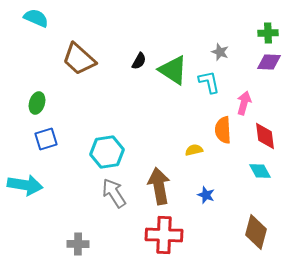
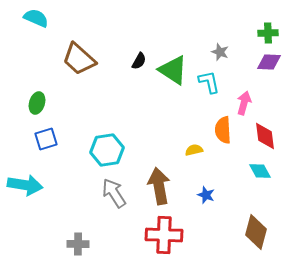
cyan hexagon: moved 2 px up
